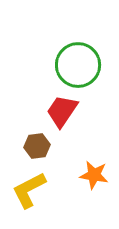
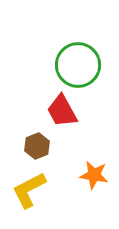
red trapezoid: rotated 63 degrees counterclockwise
brown hexagon: rotated 15 degrees counterclockwise
